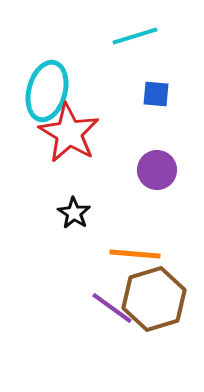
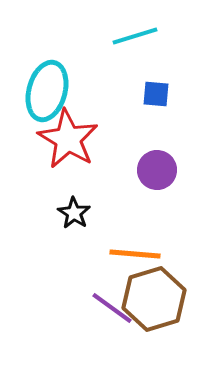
red star: moved 1 px left, 6 px down
